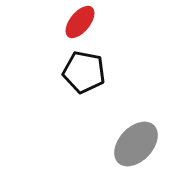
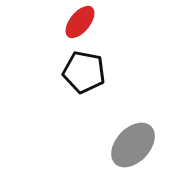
gray ellipse: moved 3 px left, 1 px down
